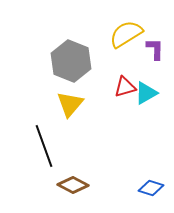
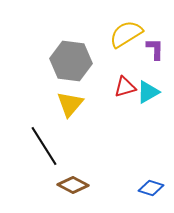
gray hexagon: rotated 15 degrees counterclockwise
cyan triangle: moved 2 px right, 1 px up
black line: rotated 12 degrees counterclockwise
